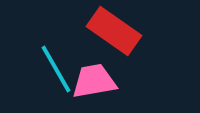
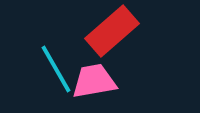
red rectangle: moved 2 px left; rotated 76 degrees counterclockwise
